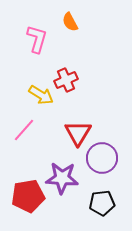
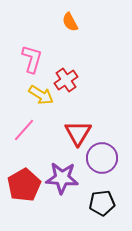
pink L-shape: moved 5 px left, 20 px down
red cross: rotated 10 degrees counterclockwise
red pentagon: moved 4 px left, 11 px up; rotated 20 degrees counterclockwise
